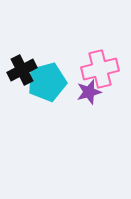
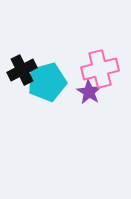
purple star: rotated 25 degrees counterclockwise
